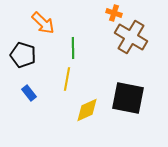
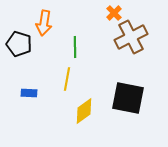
orange cross: rotated 28 degrees clockwise
orange arrow: moved 1 px right; rotated 55 degrees clockwise
brown cross: rotated 32 degrees clockwise
green line: moved 2 px right, 1 px up
black pentagon: moved 4 px left, 11 px up
blue rectangle: rotated 49 degrees counterclockwise
yellow diamond: moved 3 px left, 1 px down; rotated 12 degrees counterclockwise
